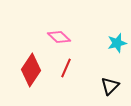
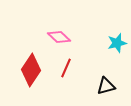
black triangle: moved 4 px left; rotated 30 degrees clockwise
